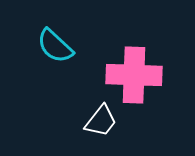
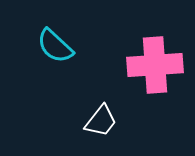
pink cross: moved 21 px right, 10 px up; rotated 6 degrees counterclockwise
